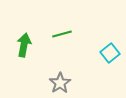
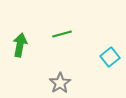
green arrow: moved 4 px left
cyan square: moved 4 px down
